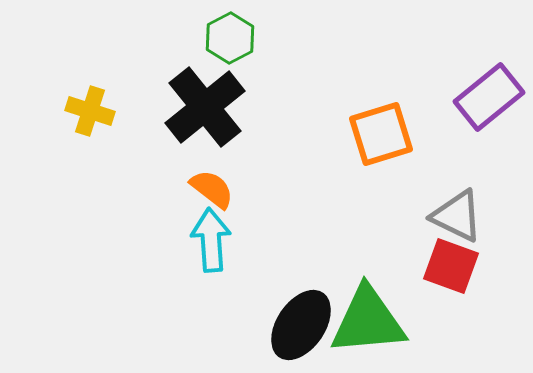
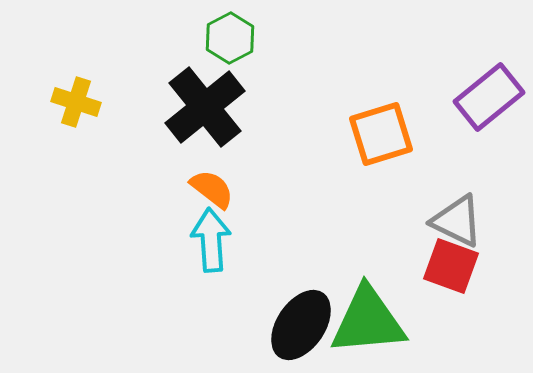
yellow cross: moved 14 px left, 9 px up
gray triangle: moved 5 px down
